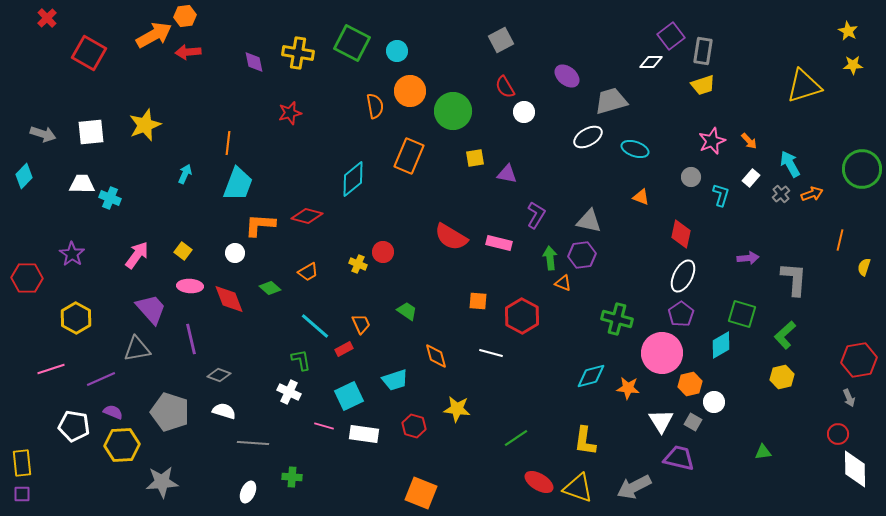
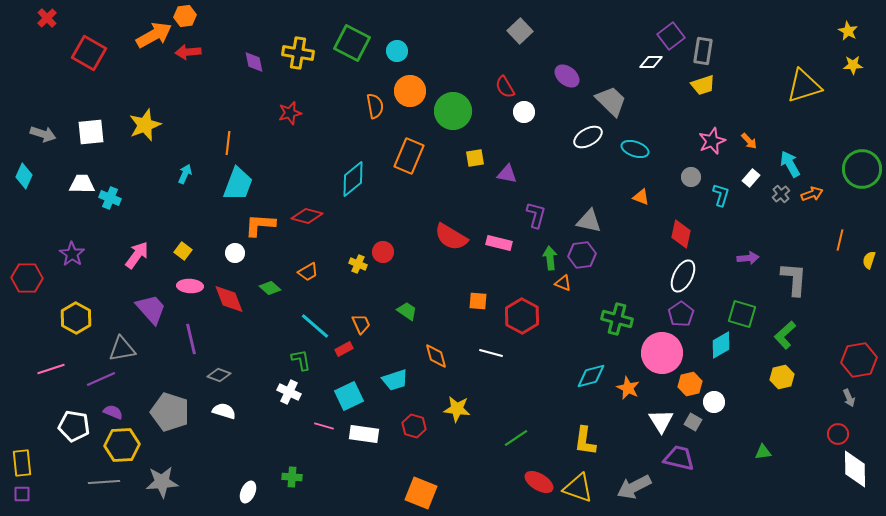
gray square at (501, 40): moved 19 px right, 9 px up; rotated 15 degrees counterclockwise
gray trapezoid at (611, 101): rotated 60 degrees clockwise
cyan diamond at (24, 176): rotated 20 degrees counterclockwise
purple L-shape at (536, 215): rotated 16 degrees counterclockwise
yellow semicircle at (864, 267): moved 5 px right, 7 px up
gray triangle at (137, 349): moved 15 px left
orange star at (628, 388): rotated 20 degrees clockwise
gray line at (253, 443): moved 149 px left, 39 px down; rotated 8 degrees counterclockwise
